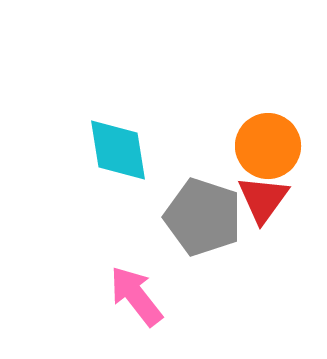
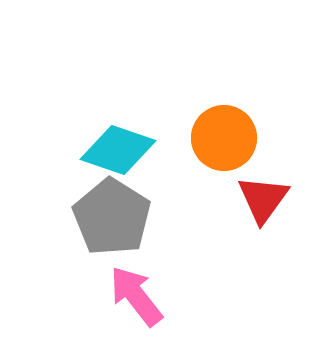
orange circle: moved 44 px left, 8 px up
cyan diamond: rotated 62 degrees counterclockwise
gray pentagon: moved 91 px left; rotated 14 degrees clockwise
